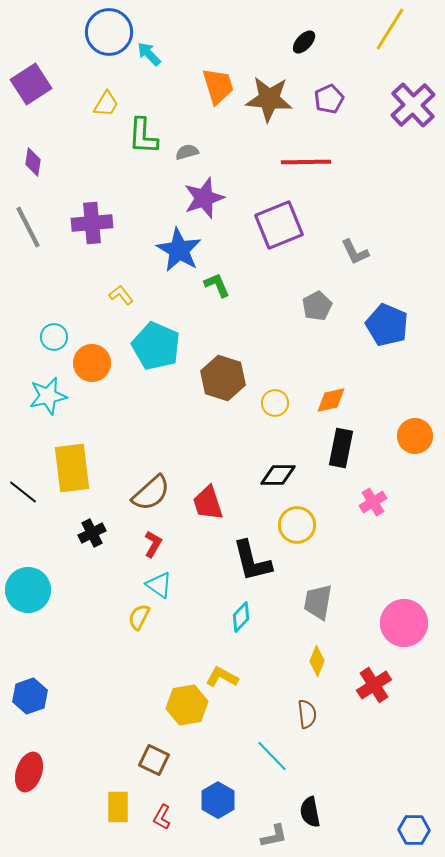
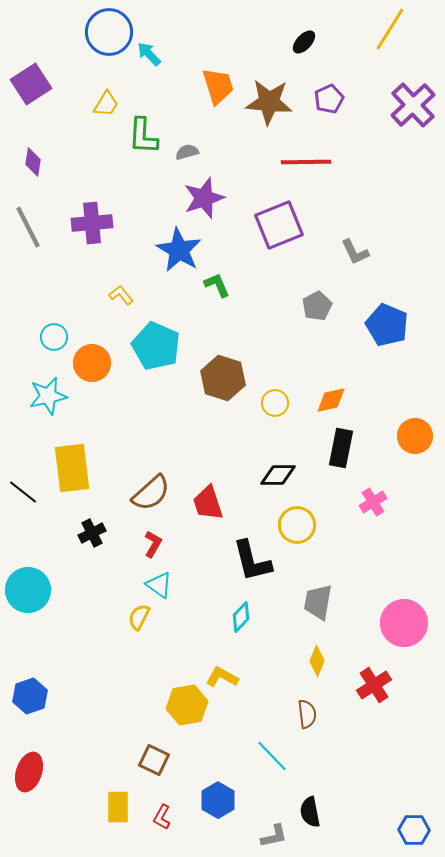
brown star at (269, 99): moved 3 px down
